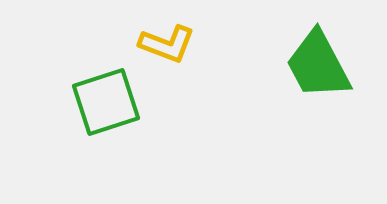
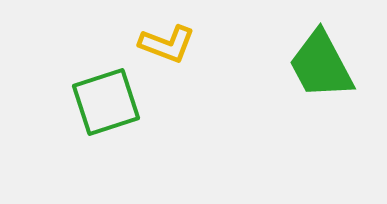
green trapezoid: moved 3 px right
